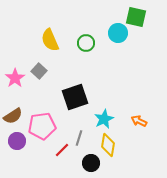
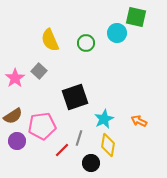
cyan circle: moved 1 px left
